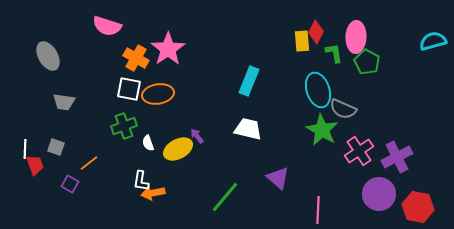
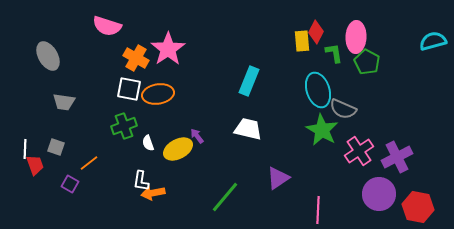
purple triangle: rotated 45 degrees clockwise
